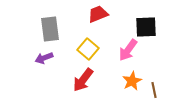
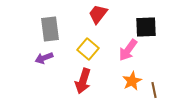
red trapezoid: rotated 30 degrees counterclockwise
red arrow: moved 1 px down; rotated 20 degrees counterclockwise
